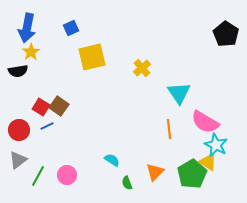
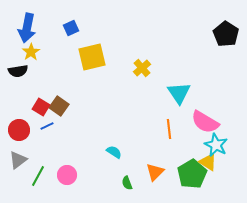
cyan semicircle: moved 2 px right, 8 px up
